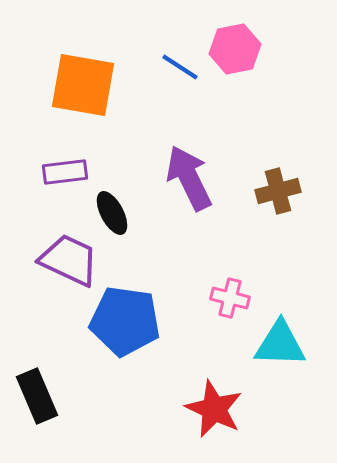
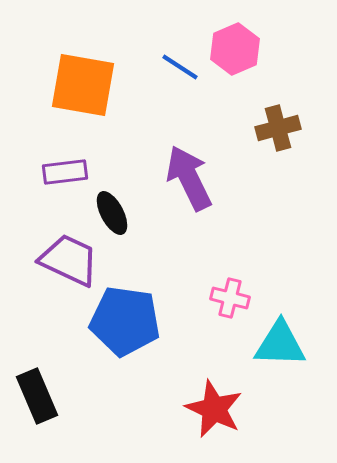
pink hexagon: rotated 12 degrees counterclockwise
brown cross: moved 63 px up
